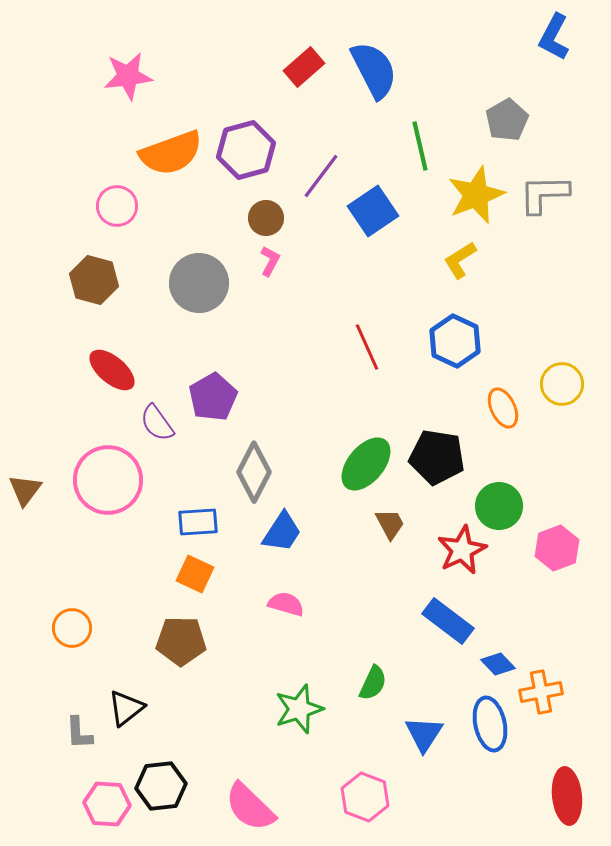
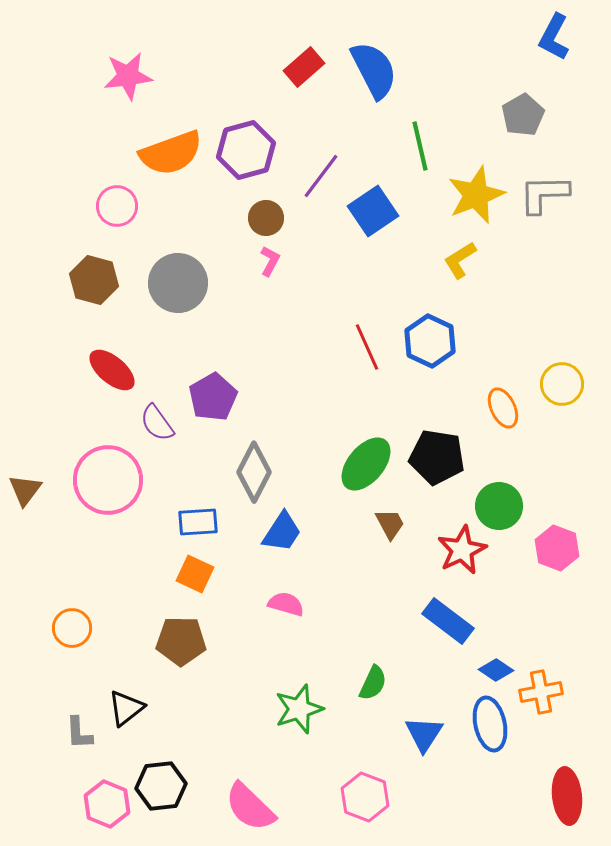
gray pentagon at (507, 120): moved 16 px right, 5 px up
gray circle at (199, 283): moved 21 px left
blue hexagon at (455, 341): moved 25 px left
pink hexagon at (557, 548): rotated 18 degrees counterclockwise
blue diamond at (498, 664): moved 2 px left, 6 px down; rotated 12 degrees counterclockwise
pink hexagon at (107, 804): rotated 18 degrees clockwise
